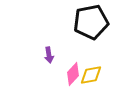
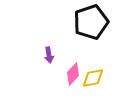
black pentagon: rotated 8 degrees counterclockwise
yellow diamond: moved 2 px right, 3 px down
